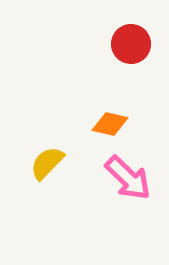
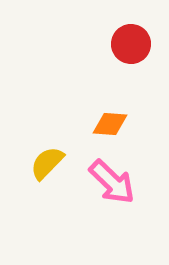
orange diamond: rotated 9 degrees counterclockwise
pink arrow: moved 16 px left, 4 px down
